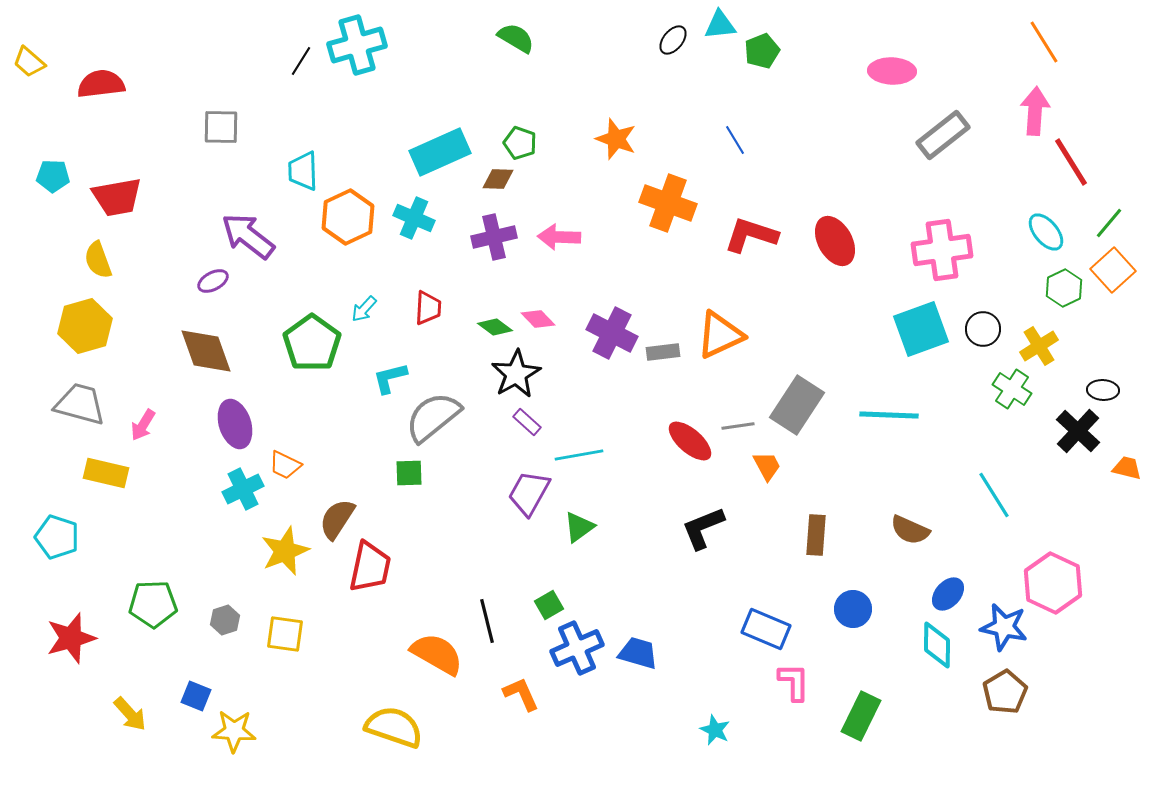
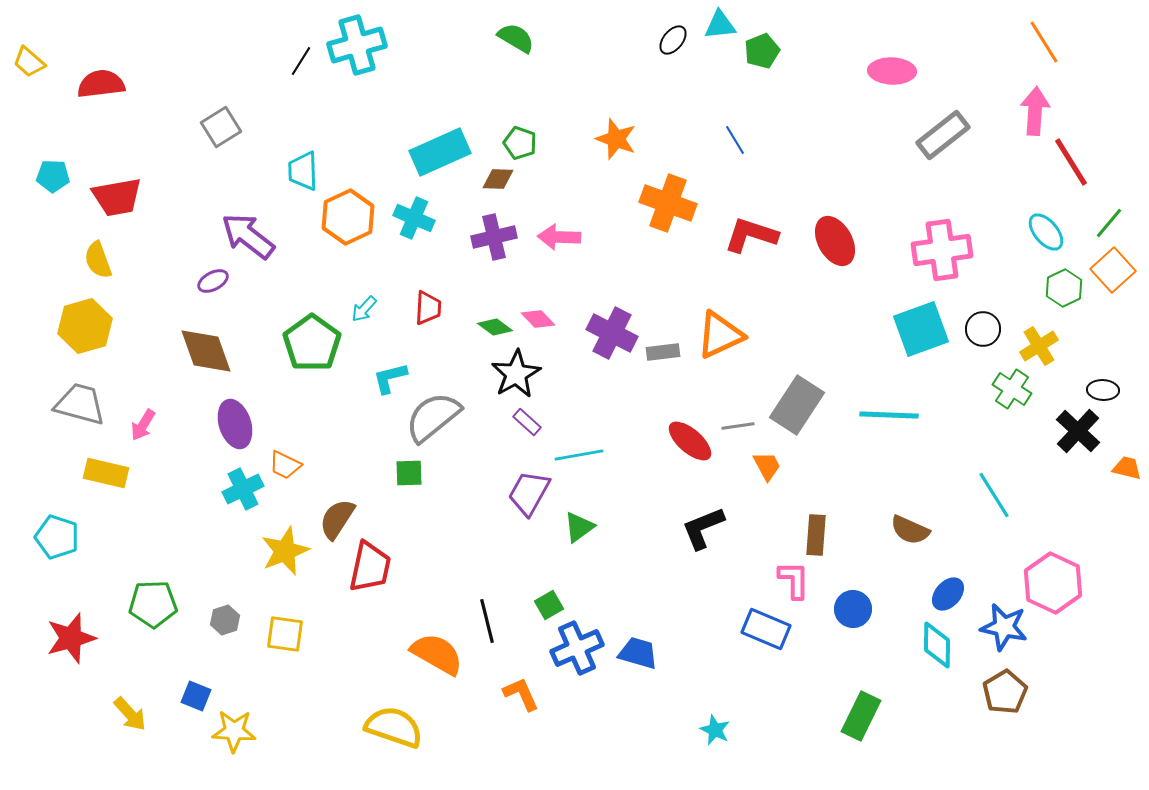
gray square at (221, 127): rotated 33 degrees counterclockwise
pink L-shape at (794, 682): moved 102 px up
